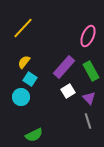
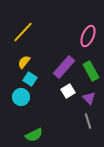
yellow line: moved 4 px down
